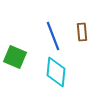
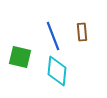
green square: moved 5 px right; rotated 10 degrees counterclockwise
cyan diamond: moved 1 px right, 1 px up
